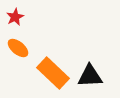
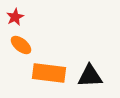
orange ellipse: moved 3 px right, 3 px up
orange rectangle: moved 4 px left; rotated 36 degrees counterclockwise
